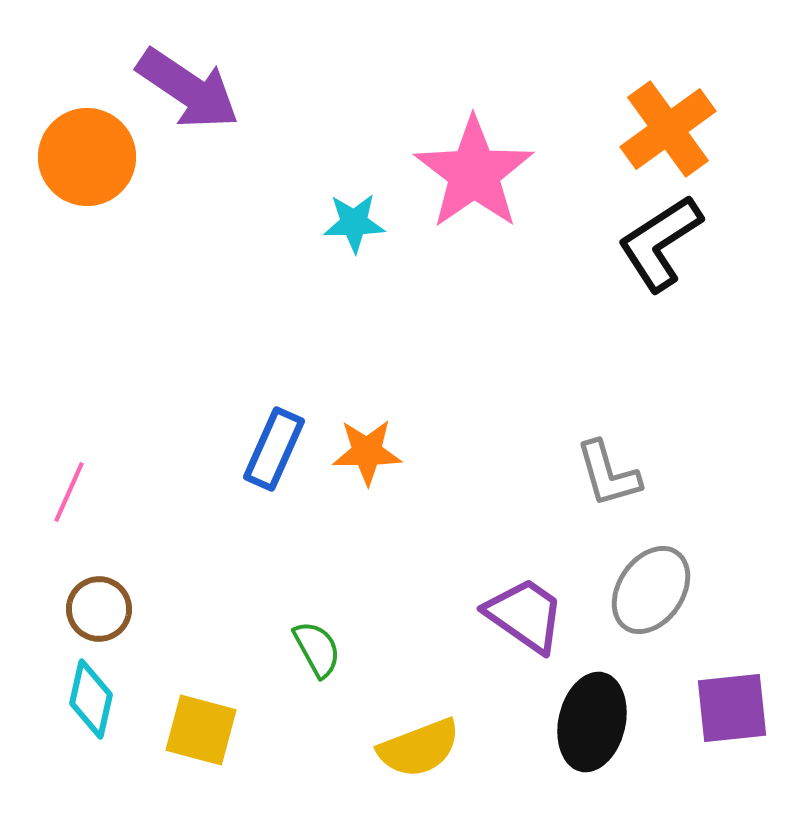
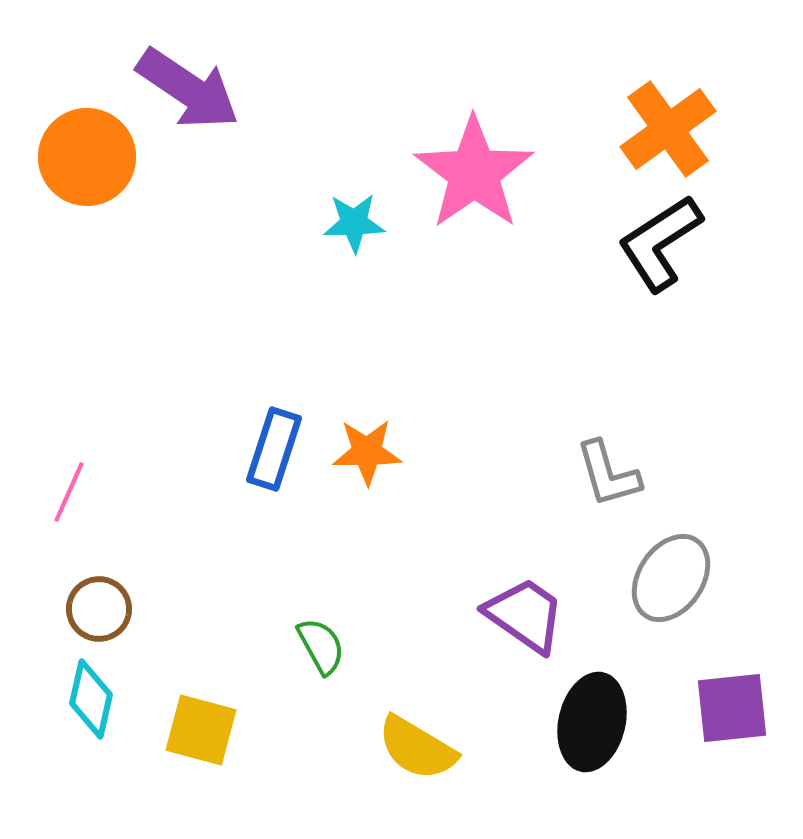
blue rectangle: rotated 6 degrees counterclockwise
gray ellipse: moved 20 px right, 12 px up
green semicircle: moved 4 px right, 3 px up
yellow semicircle: moved 2 px left; rotated 52 degrees clockwise
